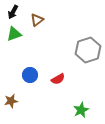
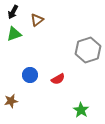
green star: rotated 14 degrees counterclockwise
